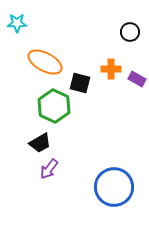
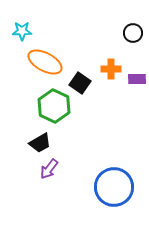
cyan star: moved 5 px right, 8 px down
black circle: moved 3 px right, 1 px down
purple rectangle: rotated 30 degrees counterclockwise
black square: rotated 20 degrees clockwise
